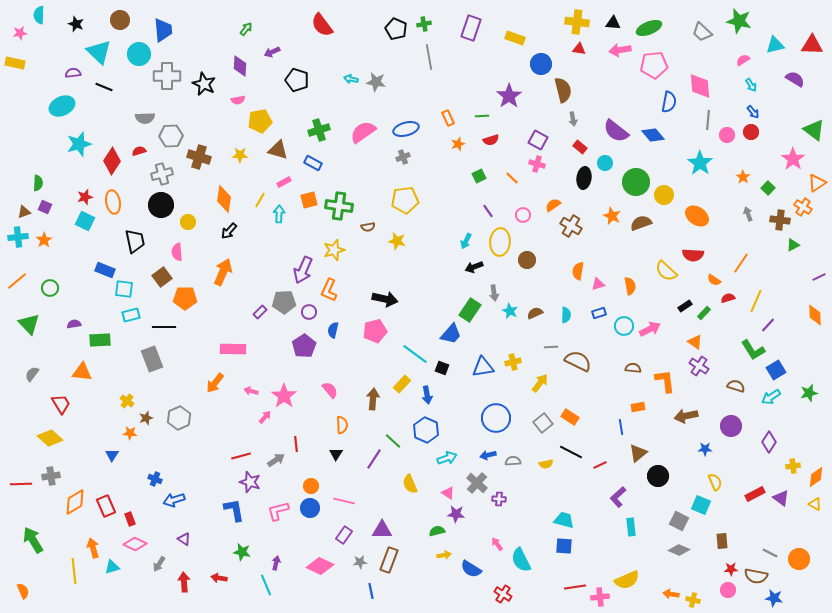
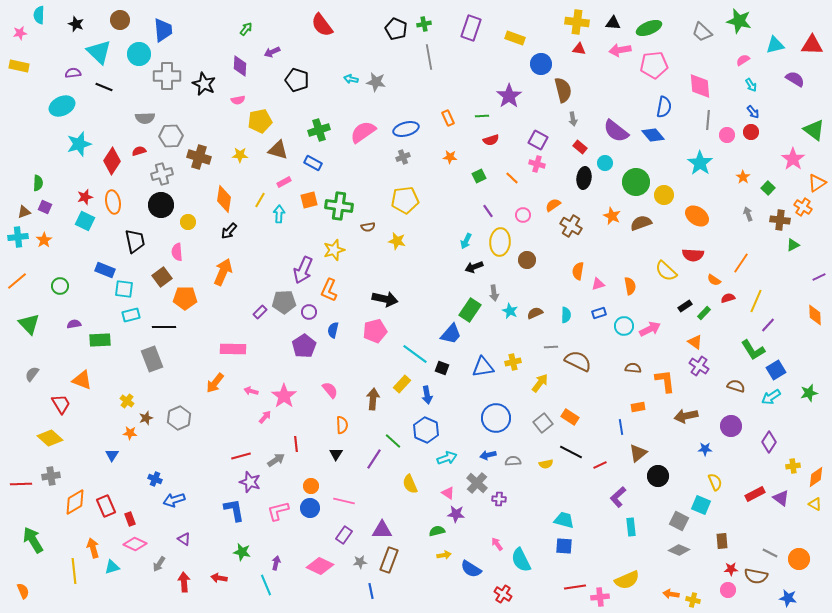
yellow rectangle at (15, 63): moved 4 px right, 3 px down
blue semicircle at (669, 102): moved 5 px left, 5 px down
orange star at (458, 144): moved 8 px left, 13 px down; rotated 24 degrees clockwise
green circle at (50, 288): moved 10 px right, 2 px up
orange triangle at (82, 372): moved 8 px down; rotated 15 degrees clockwise
blue star at (774, 598): moved 14 px right
